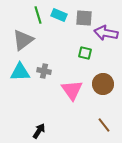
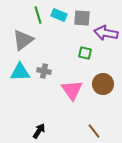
gray square: moved 2 px left
brown line: moved 10 px left, 6 px down
